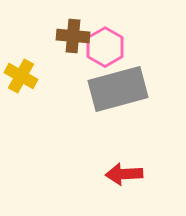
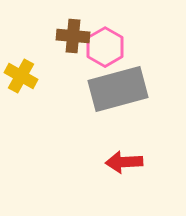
red arrow: moved 12 px up
